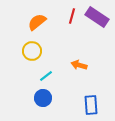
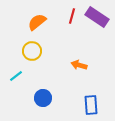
cyan line: moved 30 px left
